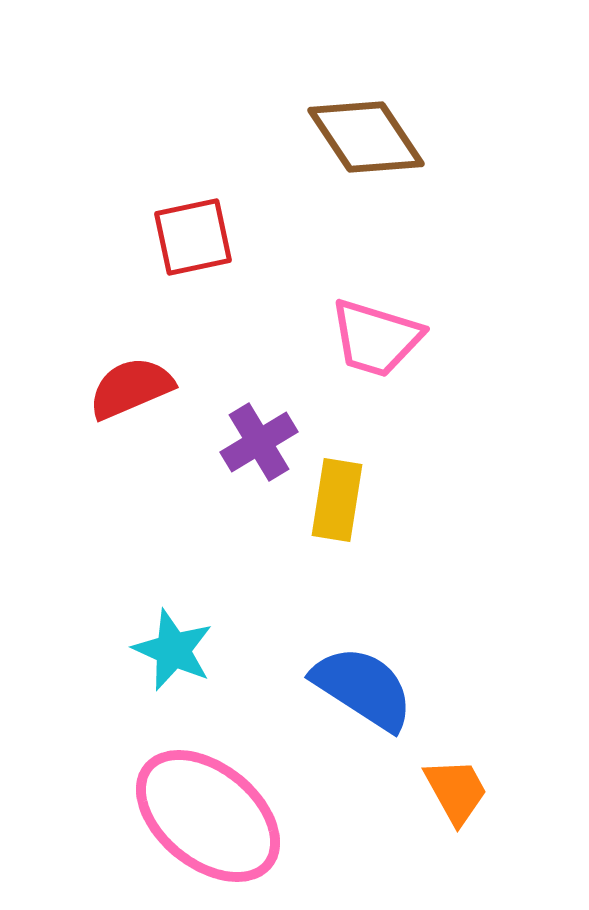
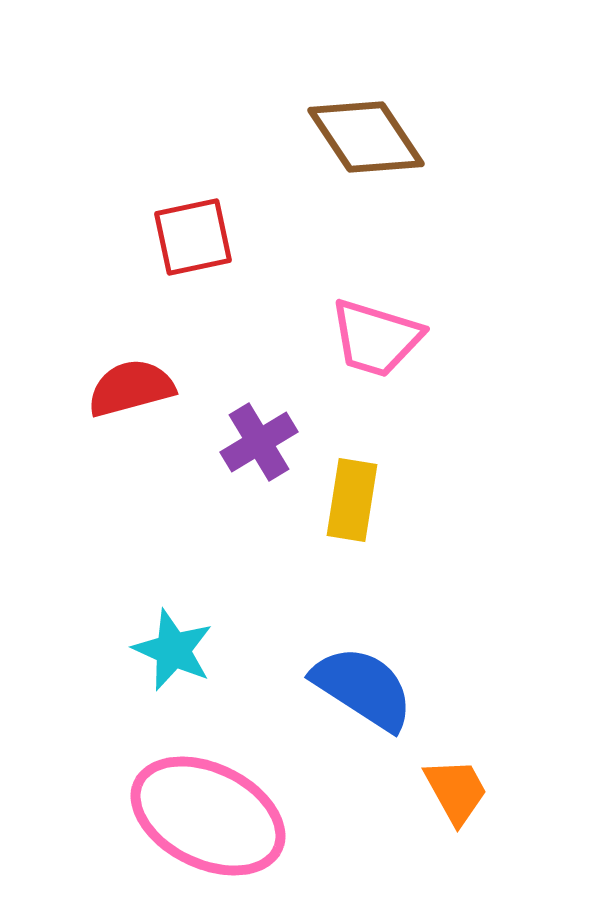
red semicircle: rotated 8 degrees clockwise
yellow rectangle: moved 15 px right
pink ellipse: rotated 13 degrees counterclockwise
